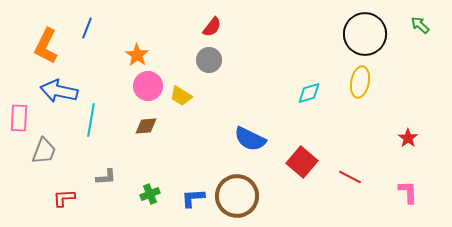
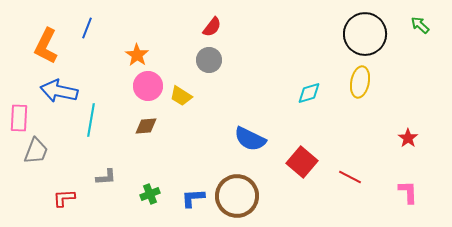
gray trapezoid: moved 8 px left
